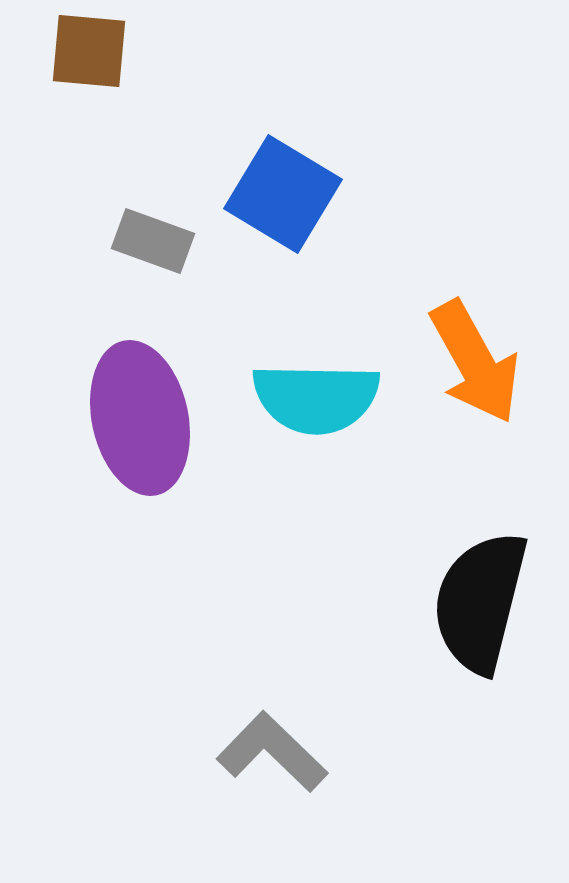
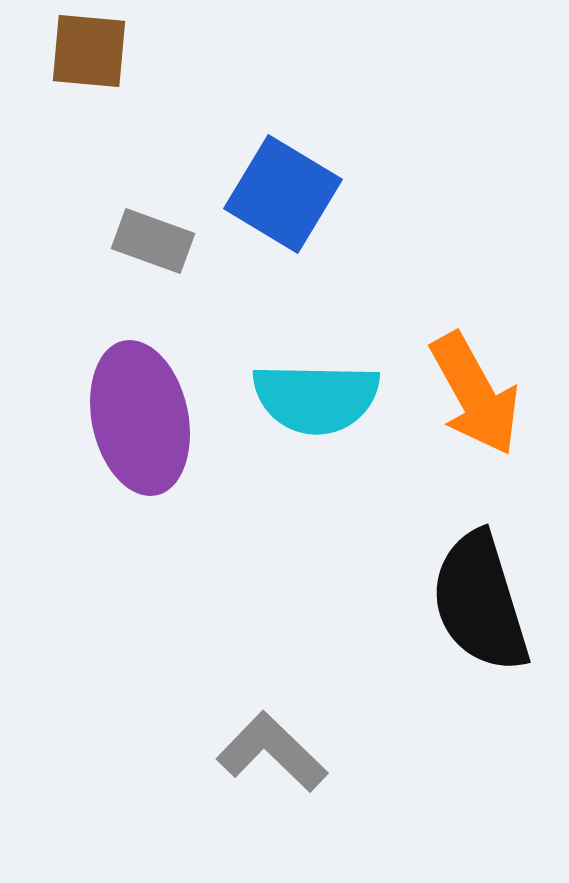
orange arrow: moved 32 px down
black semicircle: rotated 31 degrees counterclockwise
